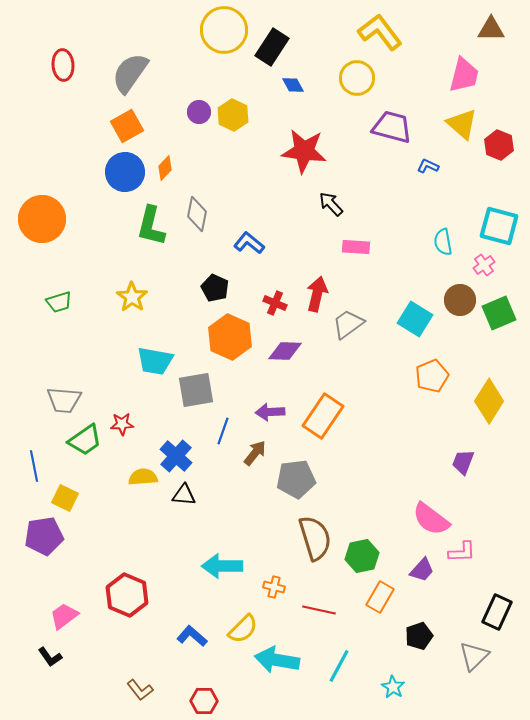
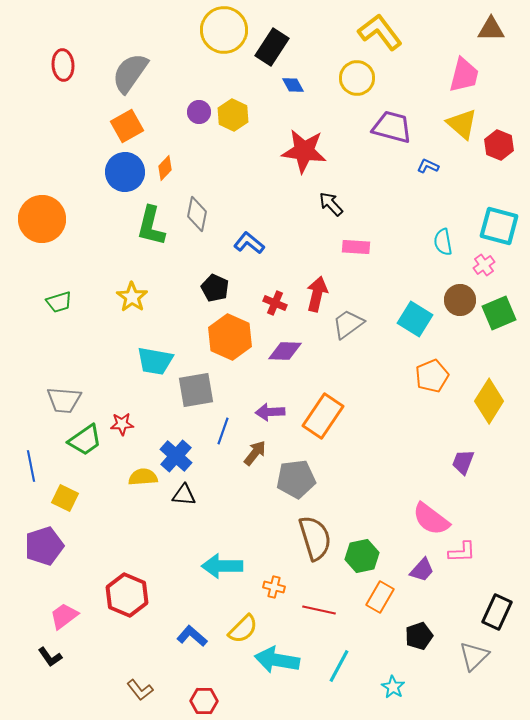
blue line at (34, 466): moved 3 px left
purple pentagon at (44, 536): moved 10 px down; rotated 9 degrees counterclockwise
